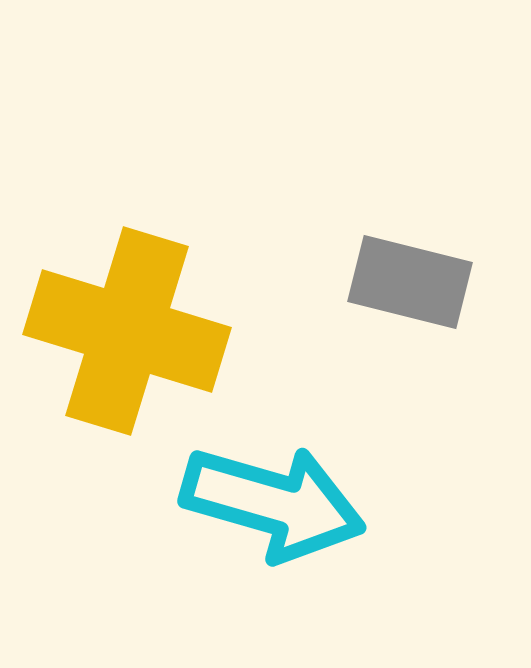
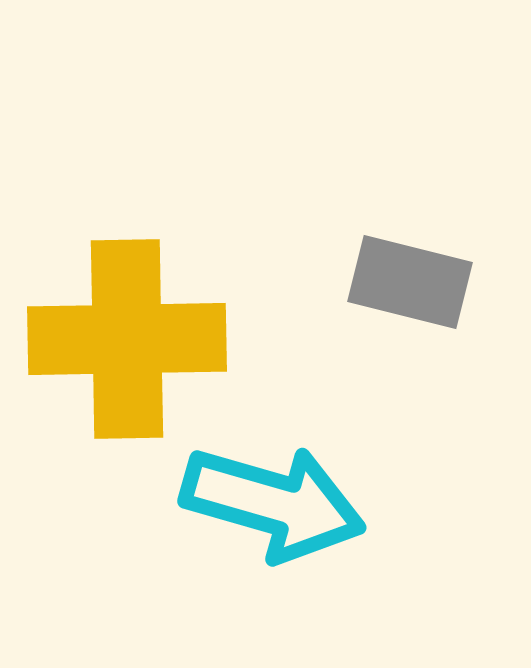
yellow cross: moved 8 px down; rotated 18 degrees counterclockwise
